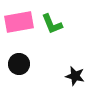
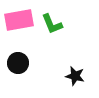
pink rectangle: moved 2 px up
black circle: moved 1 px left, 1 px up
